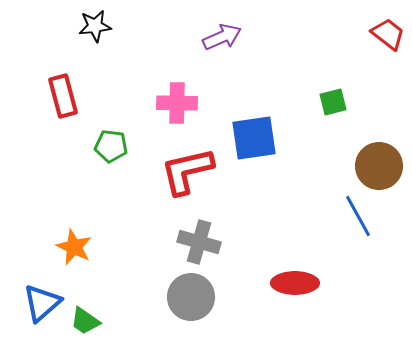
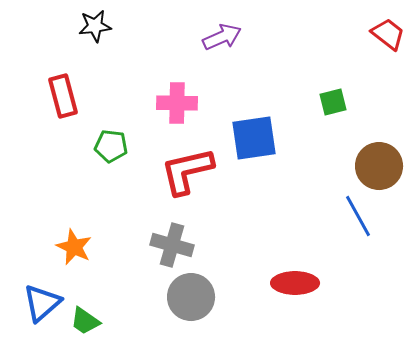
gray cross: moved 27 px left, 3 px down
